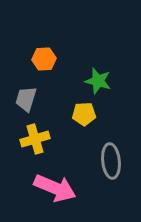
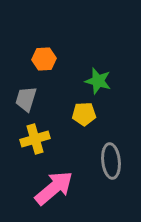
pink arrow: moved 1 px left; rotated 63 degrees counterclockwise
